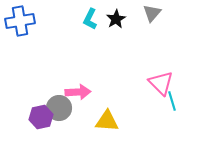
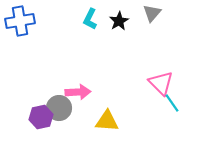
black star: moved 3 px right, 2 px down
cyan line: moved 2 px down; rotated 18 degrees counterclockwise
